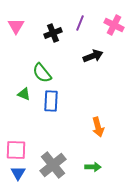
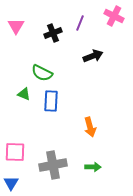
pink cross: moved 9 px up
green semicircle: rotated 25 degrees counterclockwise
orange arrow: moved 8 px left
pink square: moved 1 px left, 2 px down
gray cross: rotated 28 degrees clockwise
blue triangle: moved 7 px left, 10 px down
